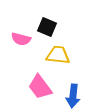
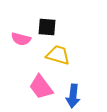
black square: rotated 18 degrees counterclockwise
yellow trapezoid: rotated 10 degrees clockwise
pink trapezoid: moved 1 px right
